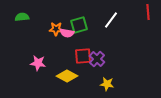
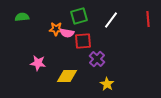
red line: moved 7 px down
green square: moved 9 px up
red square: moved 15 px up
yellow diamond: rotated 30 degrees counterclockwise
yellow star: rotated 24 degrees clockwise
